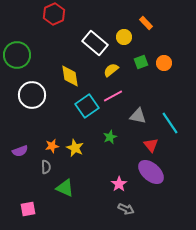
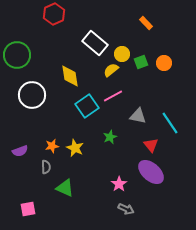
yellow circle: moved 2 px left, 17 px down
